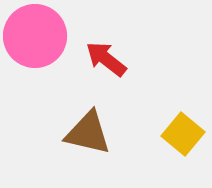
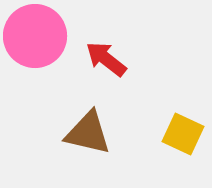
yellow square: rotated 15 degrees counterclockwise
